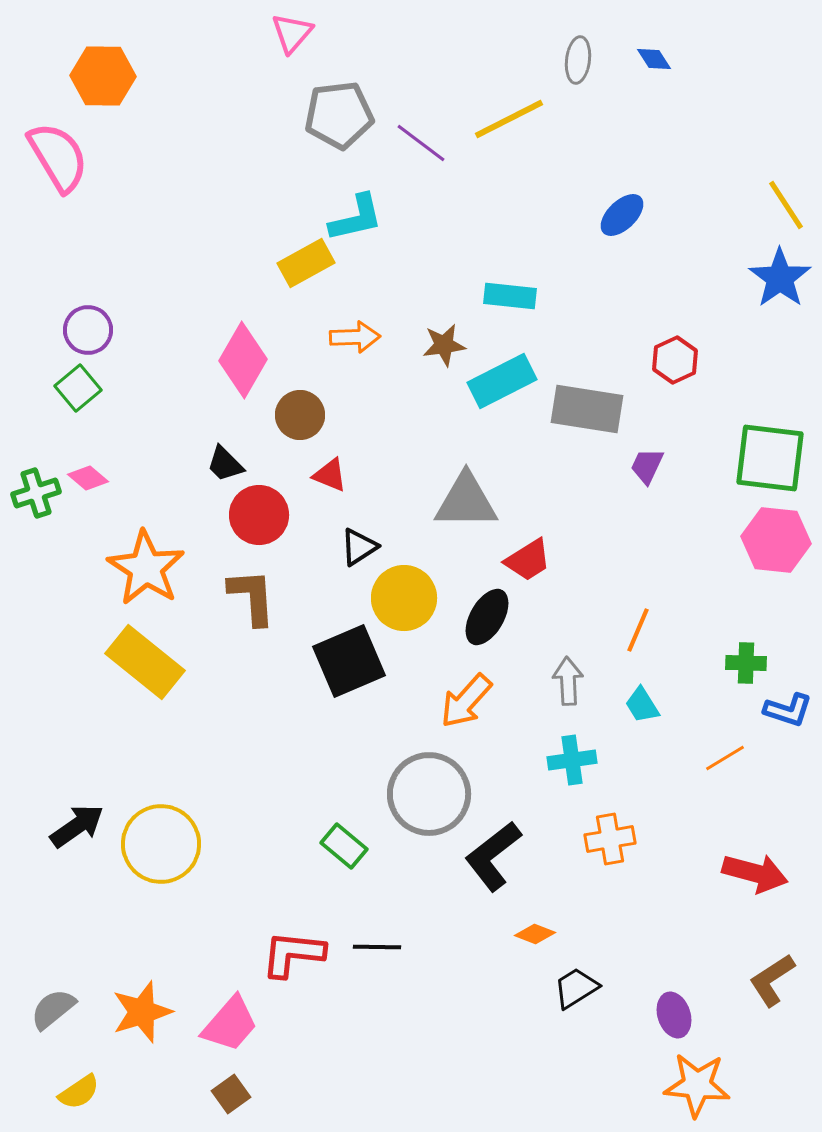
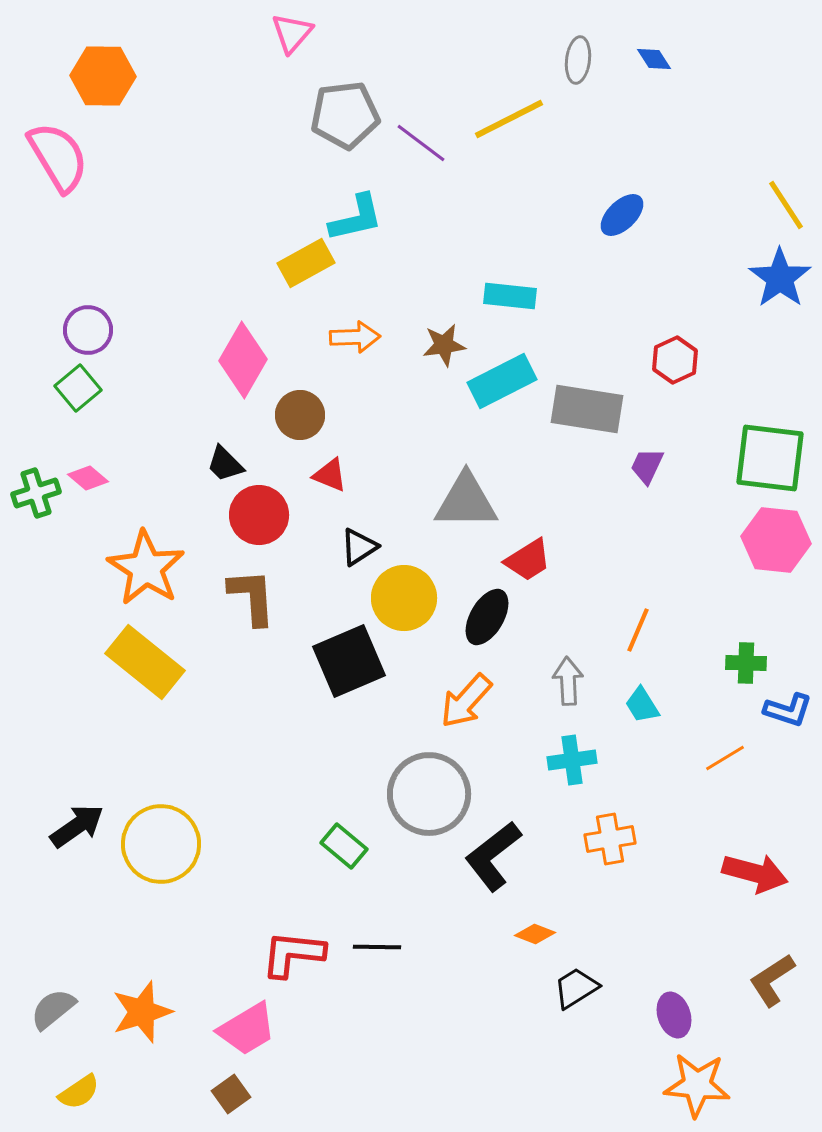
gray pentagon at (339, 115): moved 6 px right
pink trapezoid at (230, 1024): moved 17 px right, 5 px down; rotated 18 degrees clockwise
